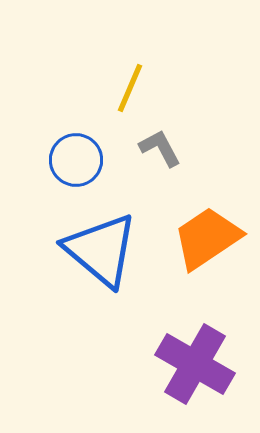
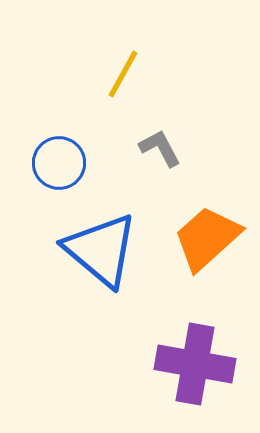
yellow line: moved 7 px left, 14 px up; rotated 6 degrees clockwise
blue circle: moved 17 px left, 3 px down
orange trapezoid: rotated 8 degrees counterclockwise
purple cross: rotated 20 degrees counterclockwise
